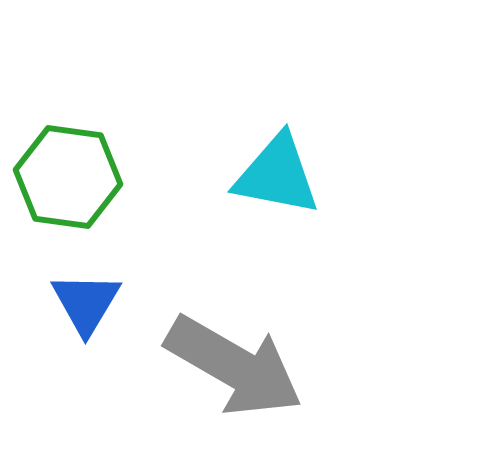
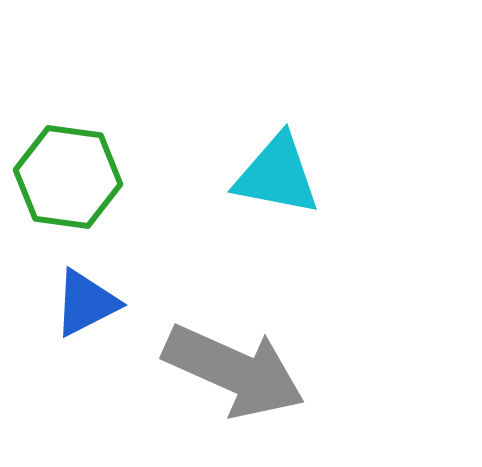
blue triangle: rotated 32 degrees clockwise
gray arrow: moved 5 px down; rotated 6 degrees counterclockwise
